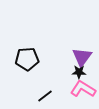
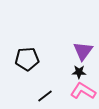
purple triangle: moved 1 px right, 6 px up
pink L-shape: moved 2 px down
